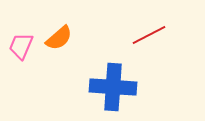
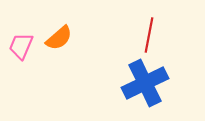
red line: rotated 52 degrees counterclockwise
blue cross: moved 32 px right, 4 px up; rotated 30 degrees counterclockwise
